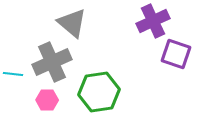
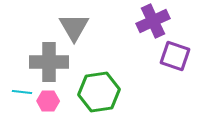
gray triangle: moved 2 px right, 4 px down; rotated 20 degrees clockwise
purple square: moved 1 px left, 2 px down
gray cross: moved 3 px left; rotated 24 degrees clockwise
cyan line: moved 9 px right, 18 px down
pink hexagon: moved 1 px right, 1 px down
